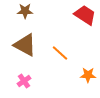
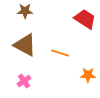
red trapezoid: moved 4 px down
orange line: rotated 24 degrees counterclockwise
